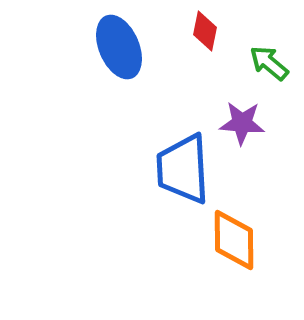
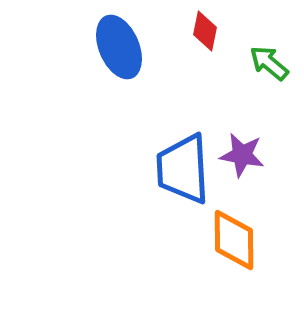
purple star: moved 32 px down; rotated 6 degrees clockwise
